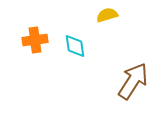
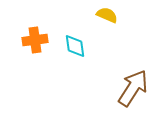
yellow semicircle: rotated 40 degrees clockwise
brown arrow: moved 7 px down
